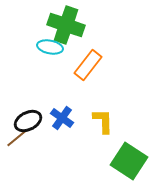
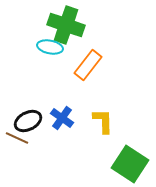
brown line: rotated 65 degrees clockwise
green square: moved 1 px right, 3 px down
